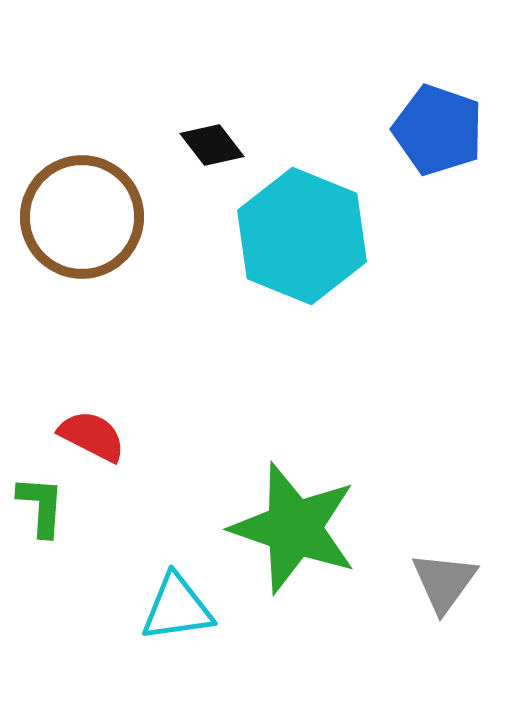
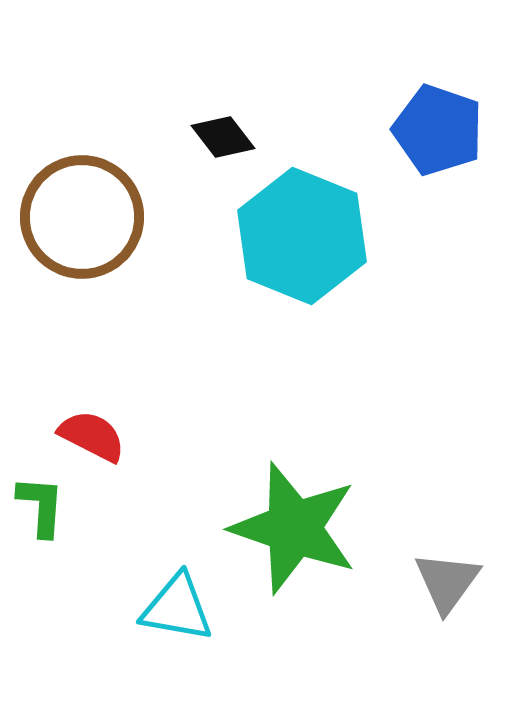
black diamond: moved 11 px right, 8 px up
gray triangle: moved 3 px right
cyan triangle: rotated 18 degrees clockwise
